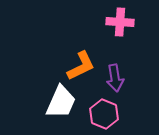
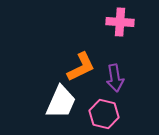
orange L-shape: moved 1 px down
pink hexagon: rotated 8 degrees counterclockwise
